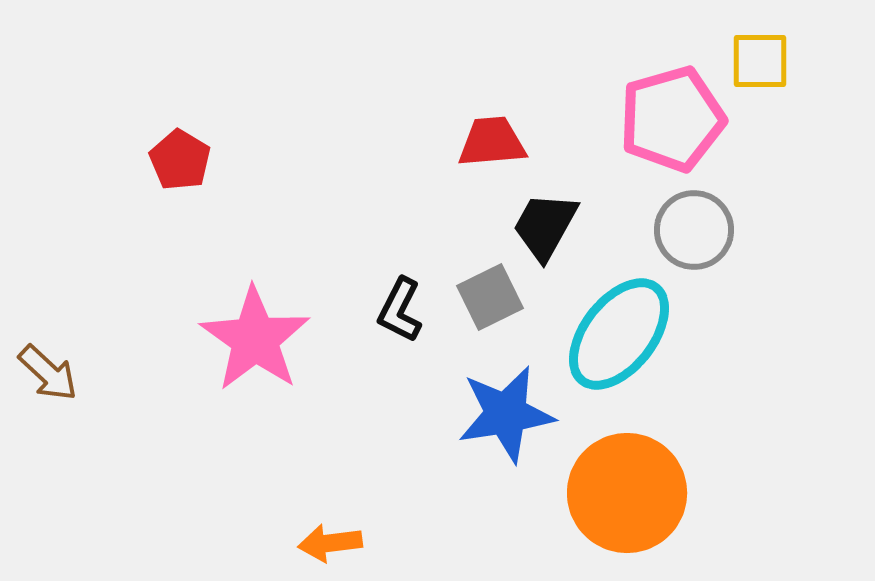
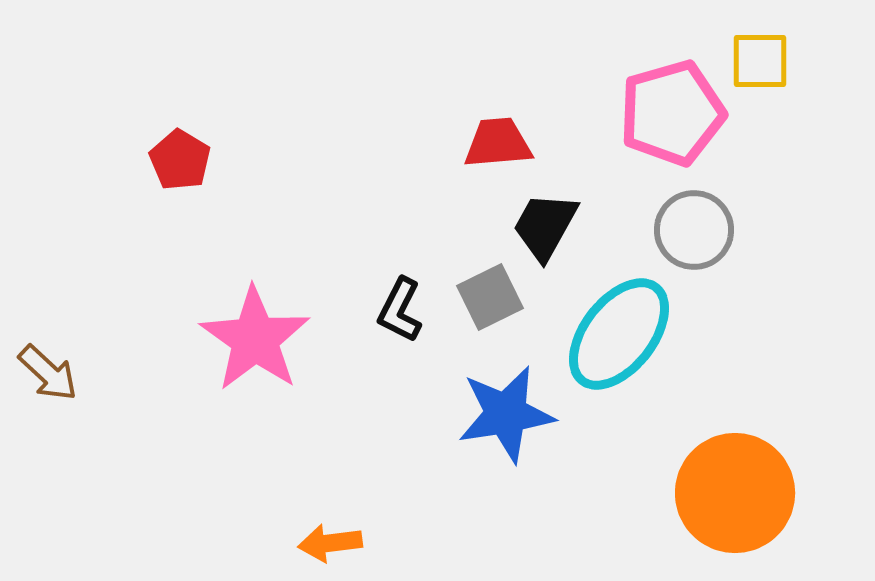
pink pentagon: moved 6 px up
red trapezoid: moved 6 px right, 1 px down
orange circle: moved 108 px right
